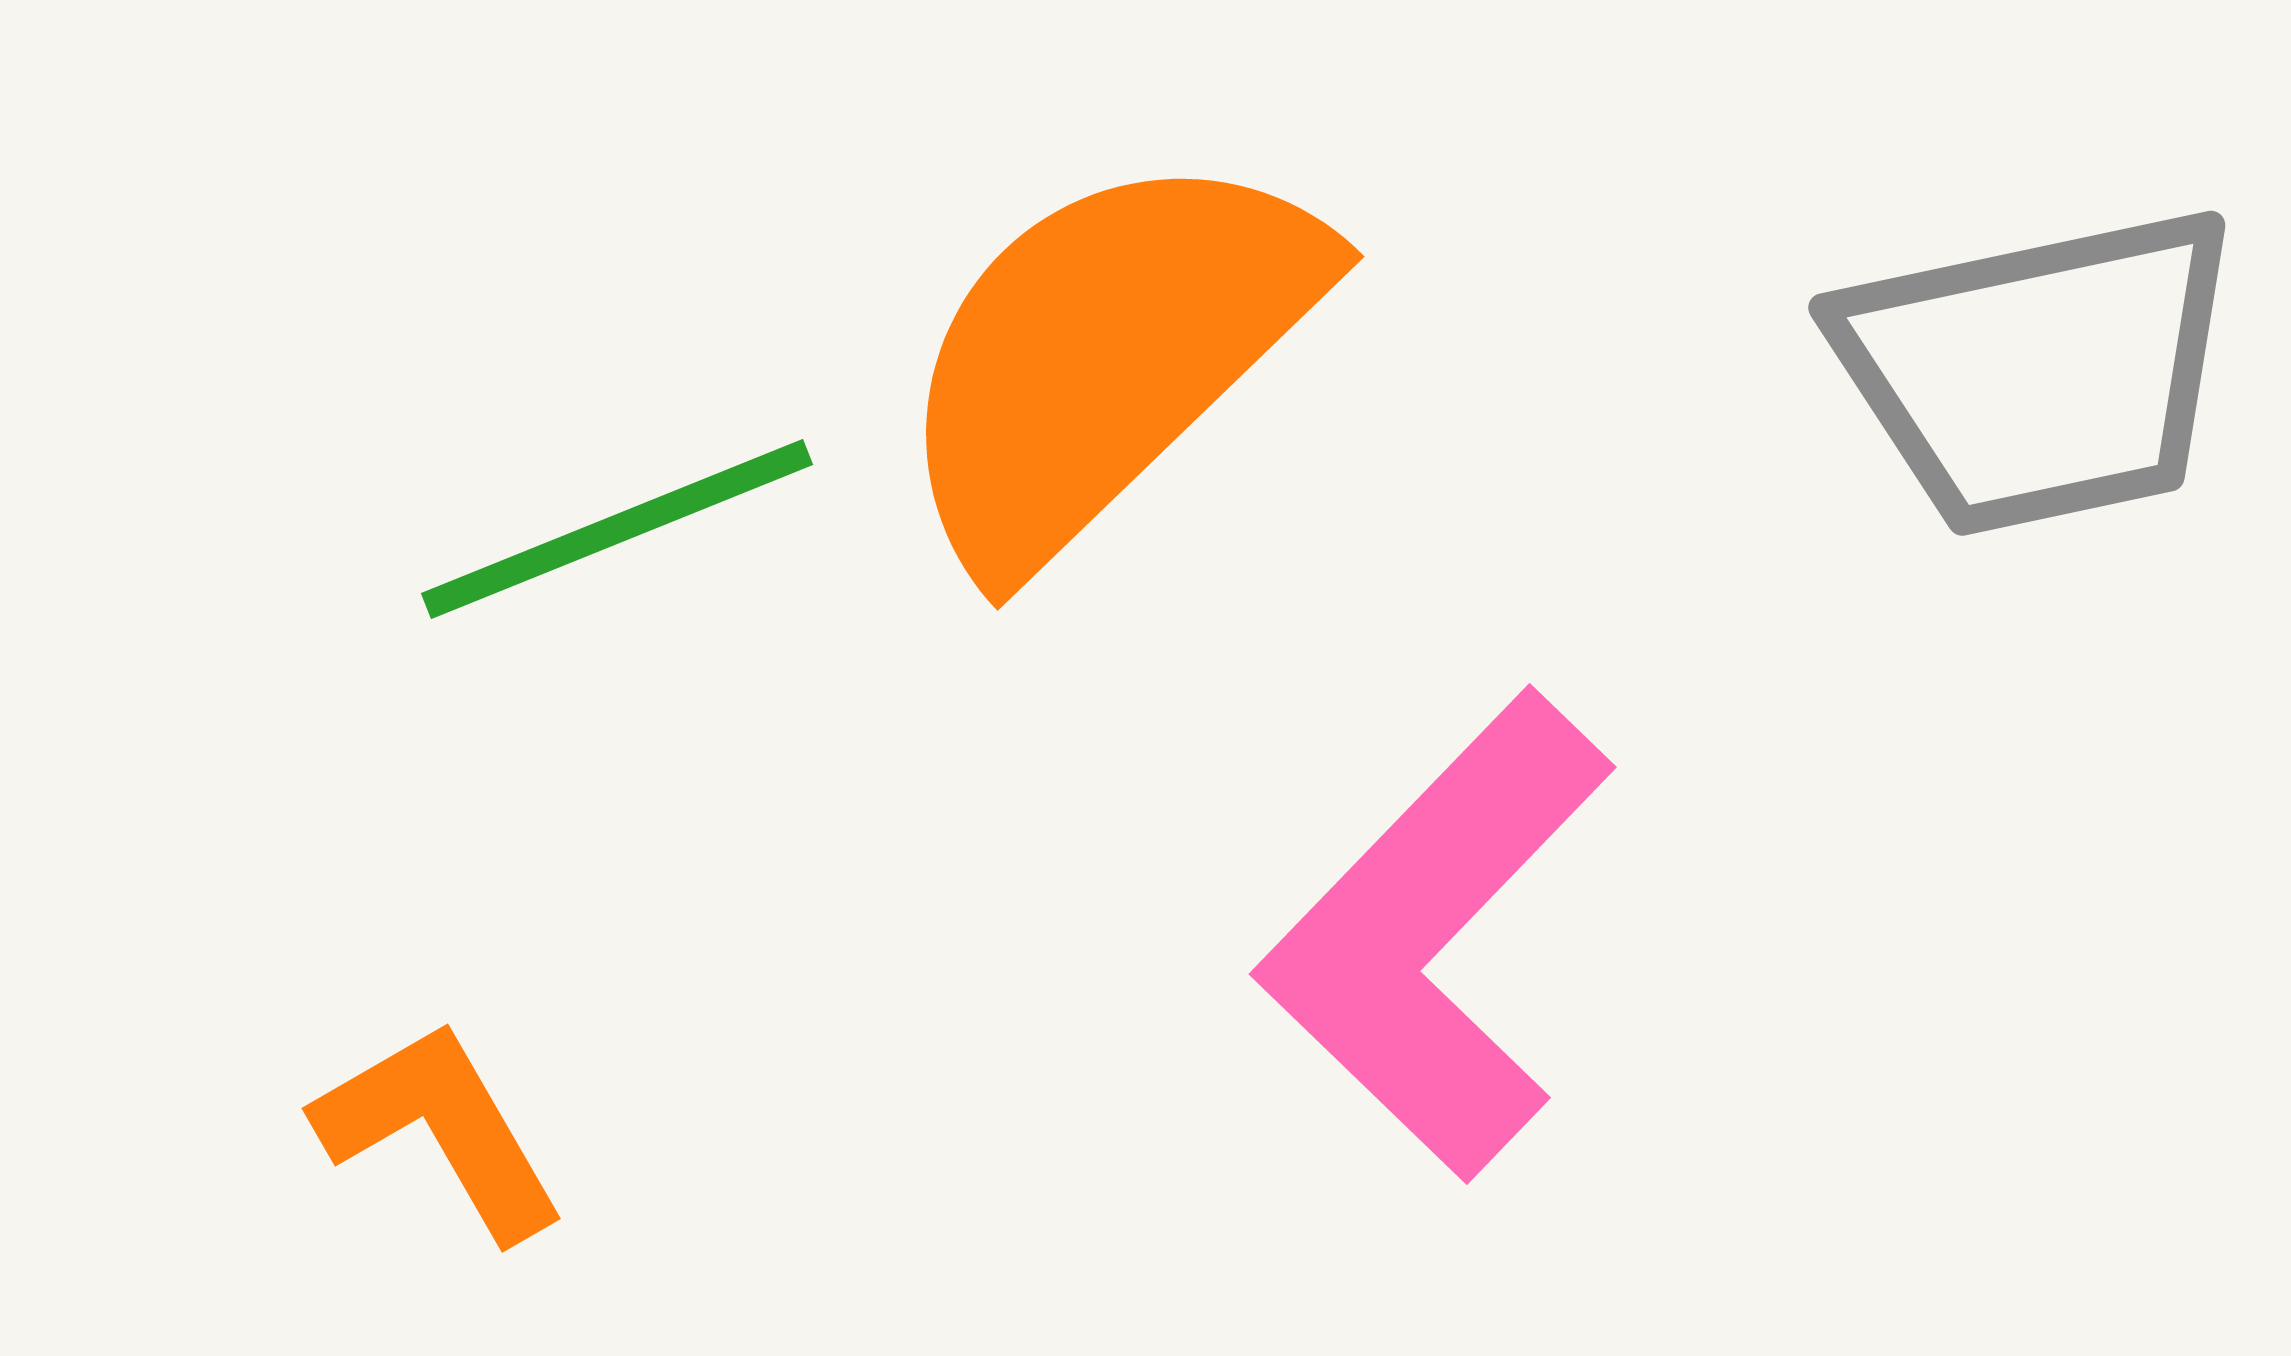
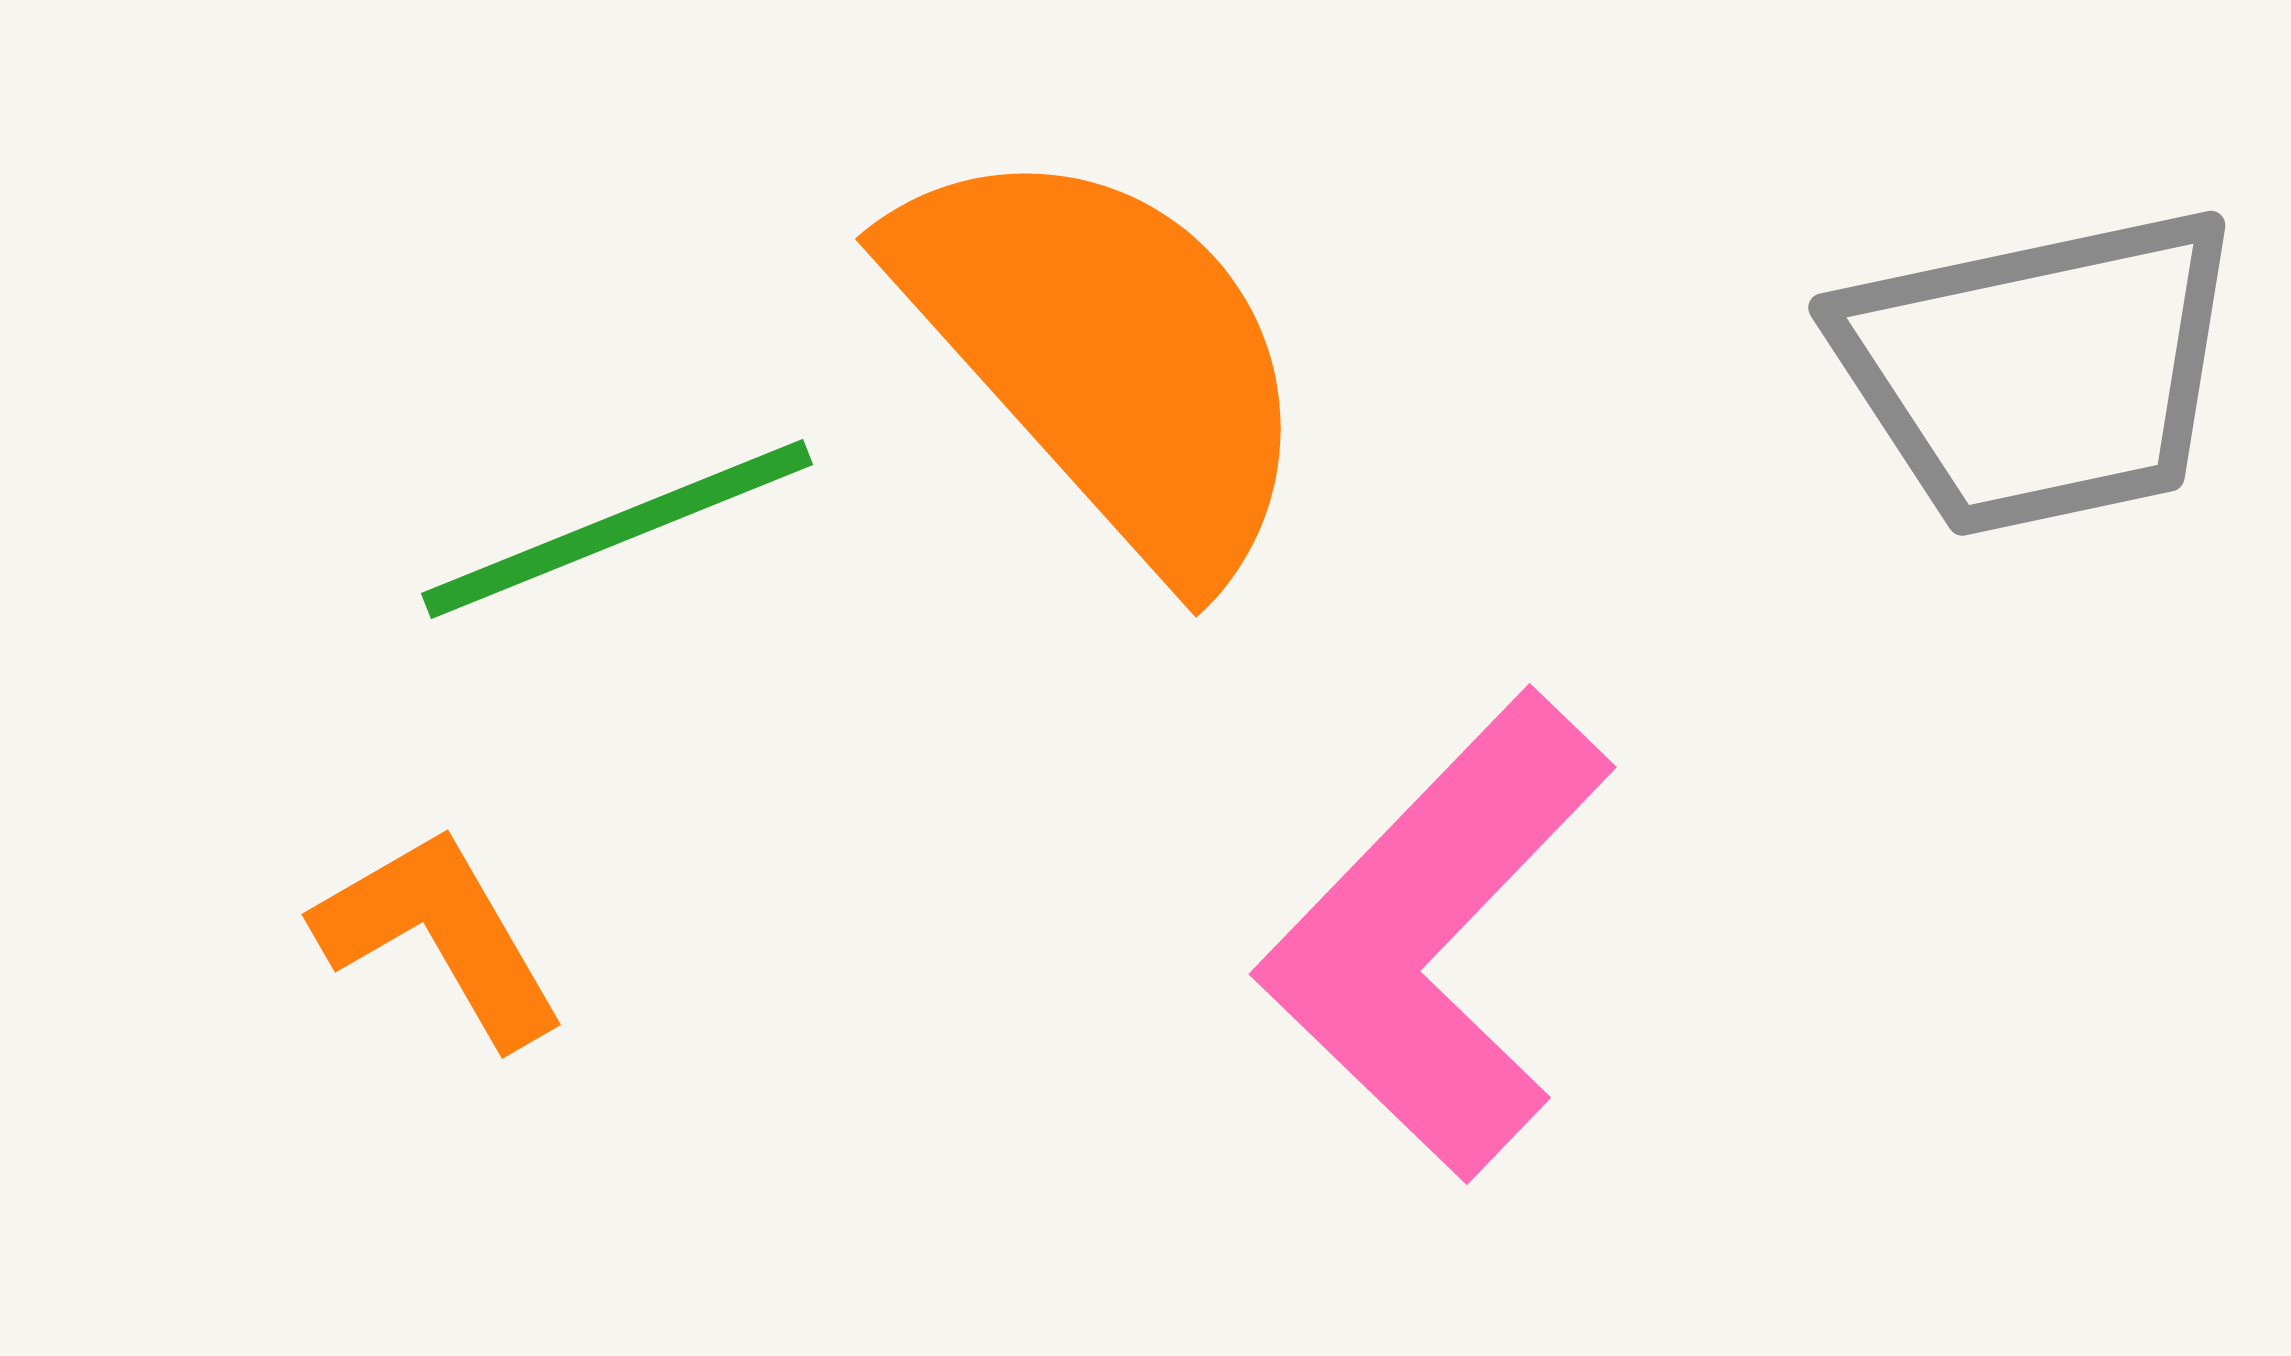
orange semicircle: rotated 92 degrees clockwise
orange L-shape: moved 194 px up
